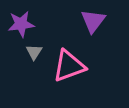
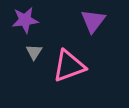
purple star: moved 4 px right, 4 px up
